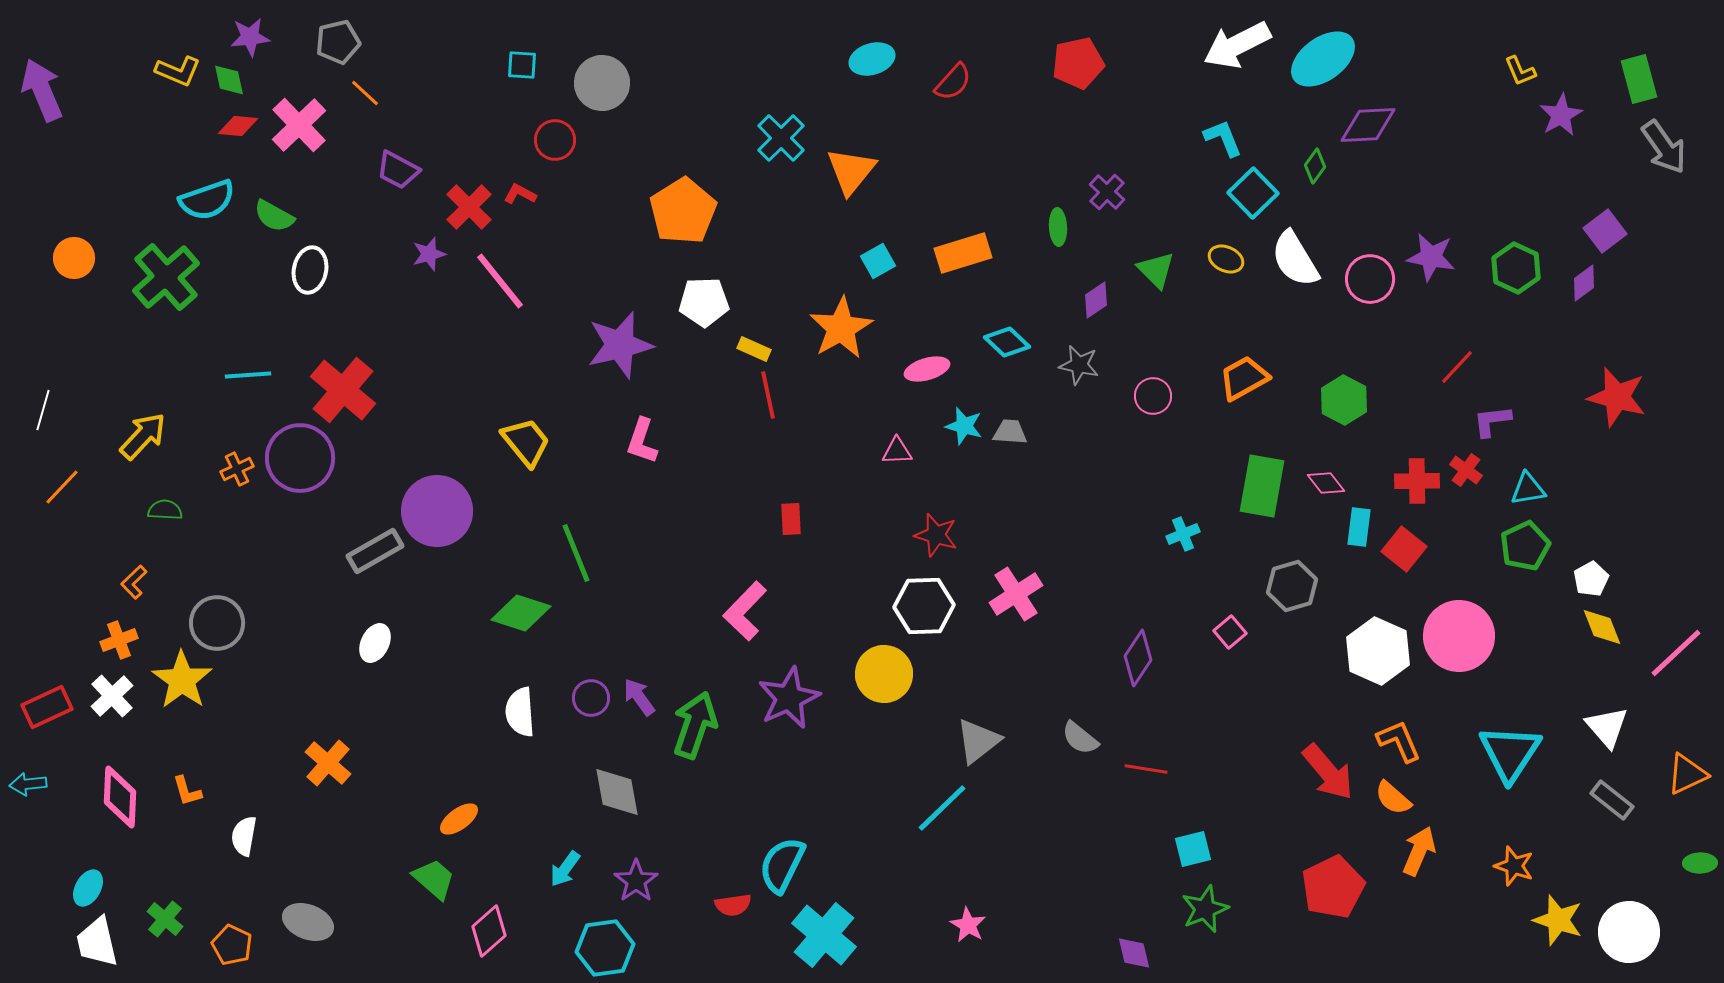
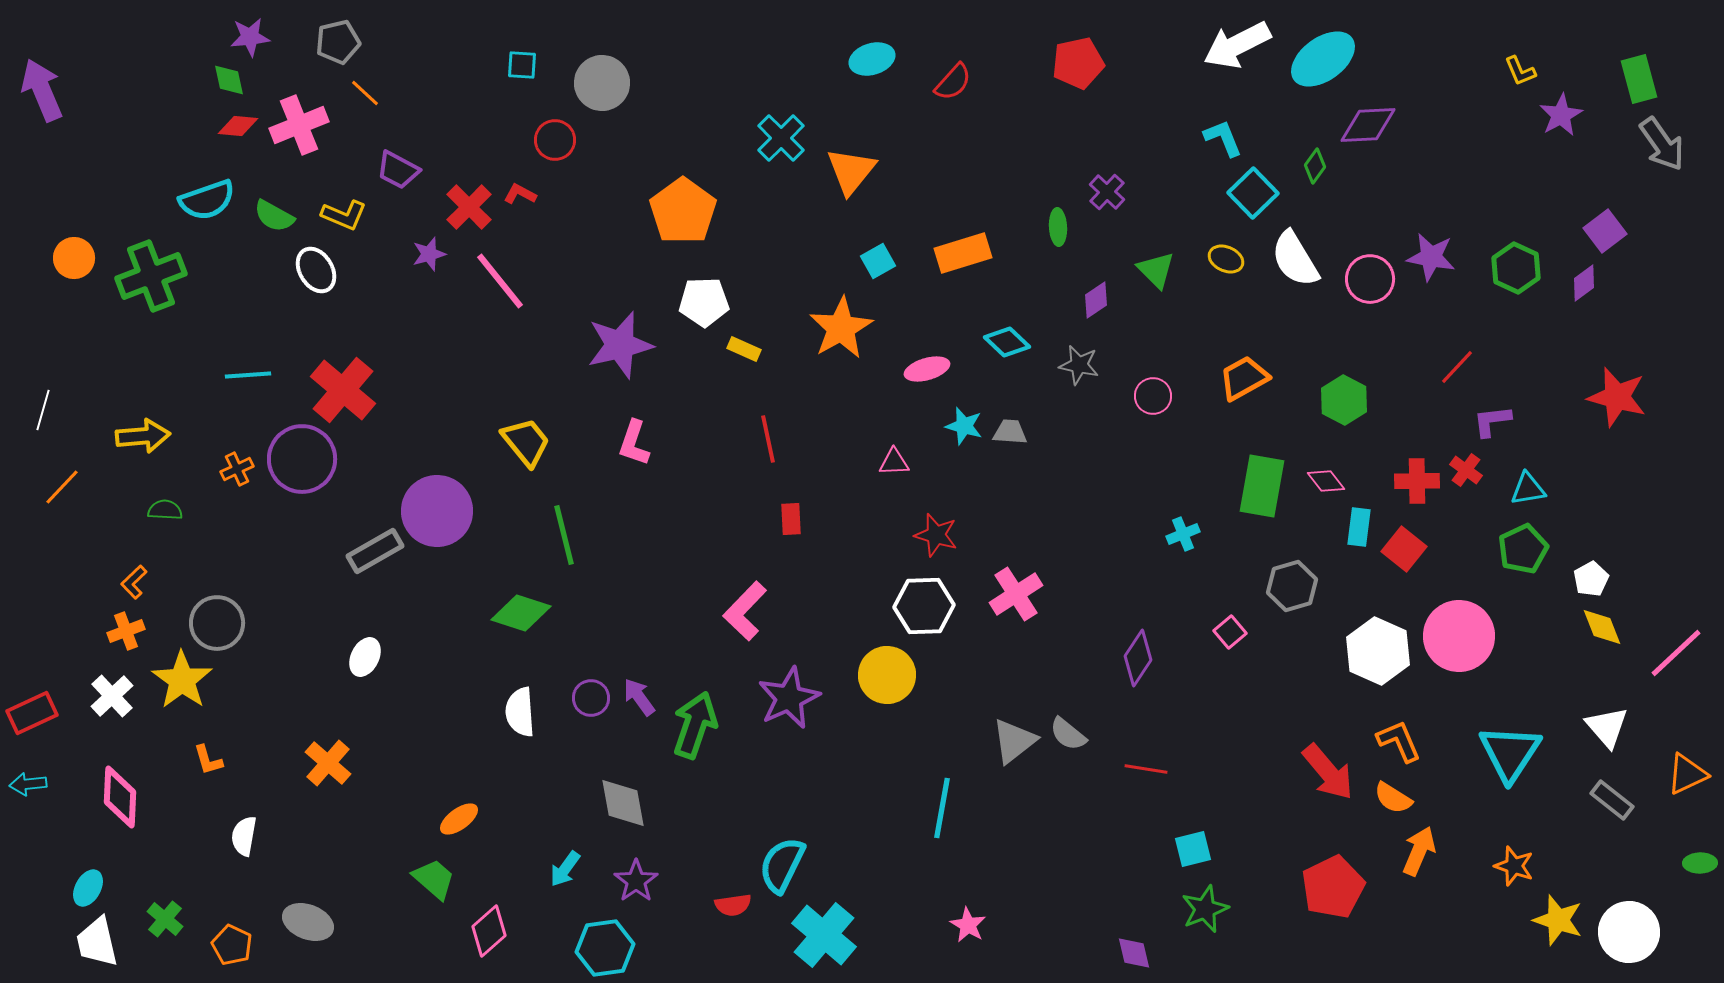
yellow L-shape at (178, 71): moved 166 px right, 144 px down
pink cross at (299, 125): rotated 22 degrees clockwise
gray arrow at (1664, 147): moved 2 px left, 3 px up
orange pentagon at (683, 211): rotated 4 degrees counterclockwise
white ellipse at (310, 270): moved 6 px right; rotated 42 degrees counterclockwise
green cross at (166, 277): moved 15 px left, 1 px up; rotated 20 degrees clockwise
yellow rectangle at (754, 349): moved 10 px left
red line at (768, 395): moved 44 px down
yellow arrow at (143, 436): rotated 42 degrees clockwise
pink L-shape at (642, 441): moved 8 px left, 2 px down
pink triangle at (897, 451): moved 3 px left, 11 px down
purple circle at (300, 458): moved 2 px right, 1 px down
pink diamond at (1326, 483): moved 2 px up
green pentagon at (1525, 546): moved 2 px left, 3 px down
green line at (576, 553): moved 12 px left, 18 px up; rotated 8 degrees clockwise
orange cross at (119, 640): moved 7 px right, 9 px up
white ellipse at (375, 643): moved 10 px left, 14 px down
yellow circle at (884, 674): moved 3 px right, 1 px down
red rectangle at (47, 707): moved 15 px left, 6 px down
gray semicircle at (1080, 738): moved 12 px left, 4 px up
gray triangle at (978, 741): moved 36 px right
orange L-shape at (187, 791): moved 21 px right, 31 px up
gray diamond at (617, 792): moved 6 px right, 11 px down
orange semicircle at (1393, 798): rotated 9 degrees counterclockwise
cyan line at (942, 808): rotated 36 degrees counterclockwise
